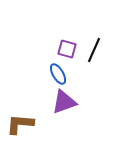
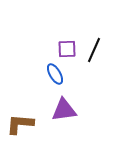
purple square: rotated 18 degrees counterclockwise
blue ellipse: moved 3 px left
purple triangle: moved 8 px down; rotated 12 degrees clockwise
